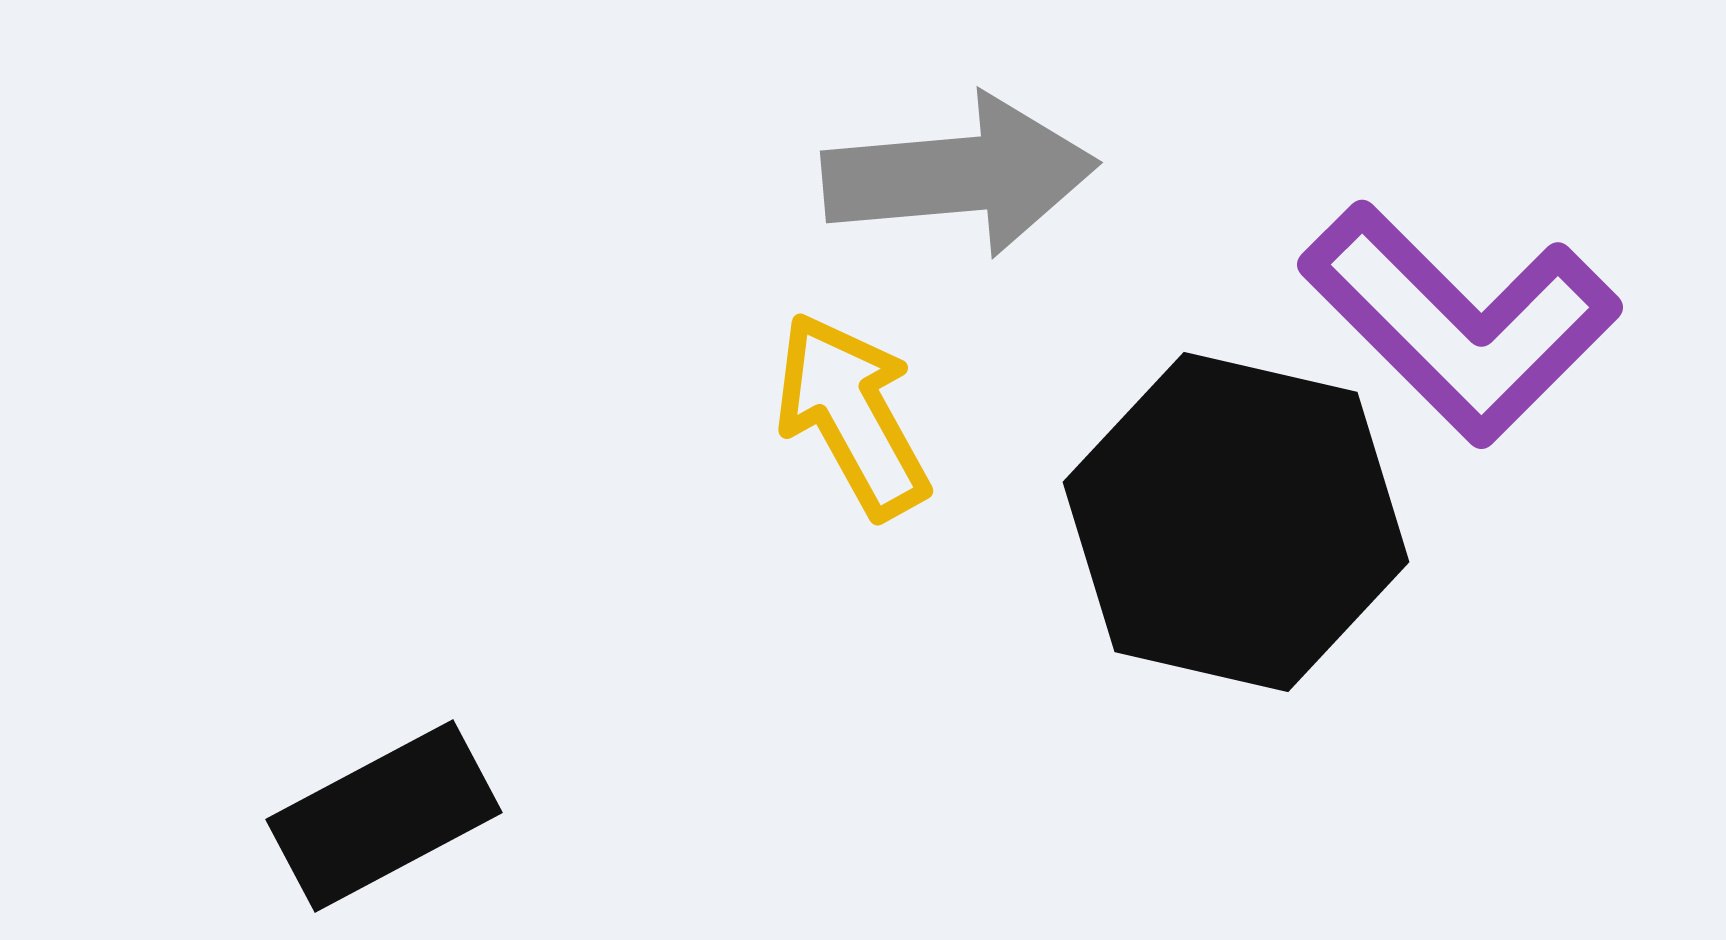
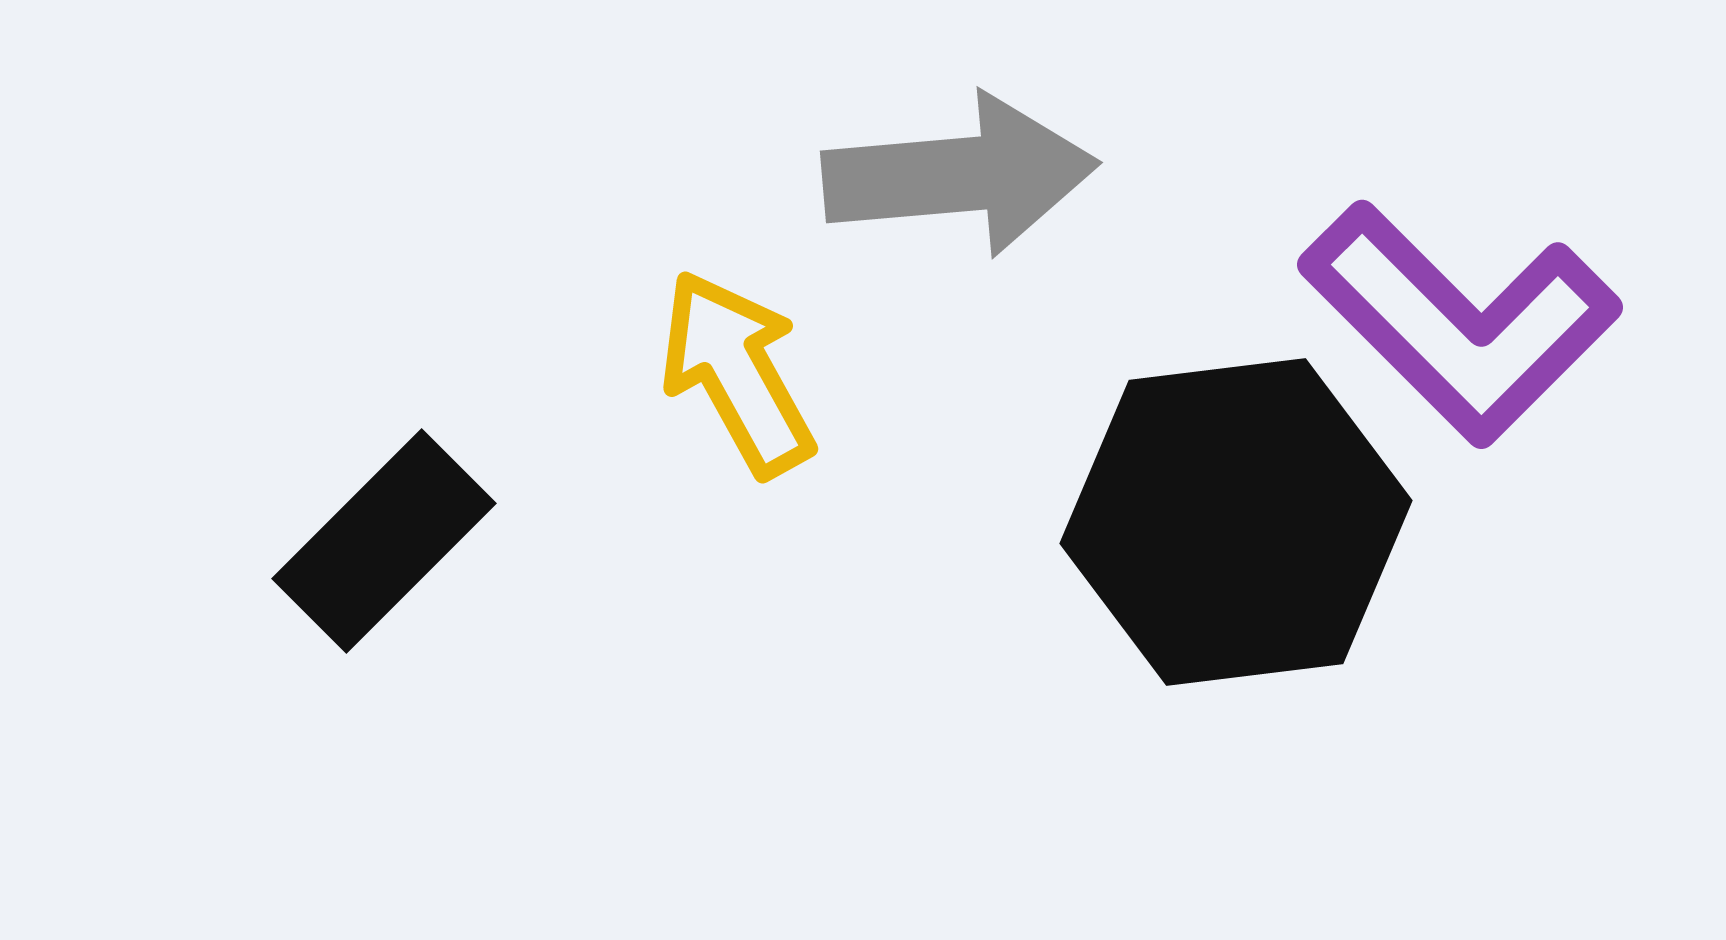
yellow arrow: moved 115 px left, 42 px up
black hexagon: rotated 20 degrees counterclockwise
black rectangle: moved 275 px up; rotated 17 degrees counterclockwise
